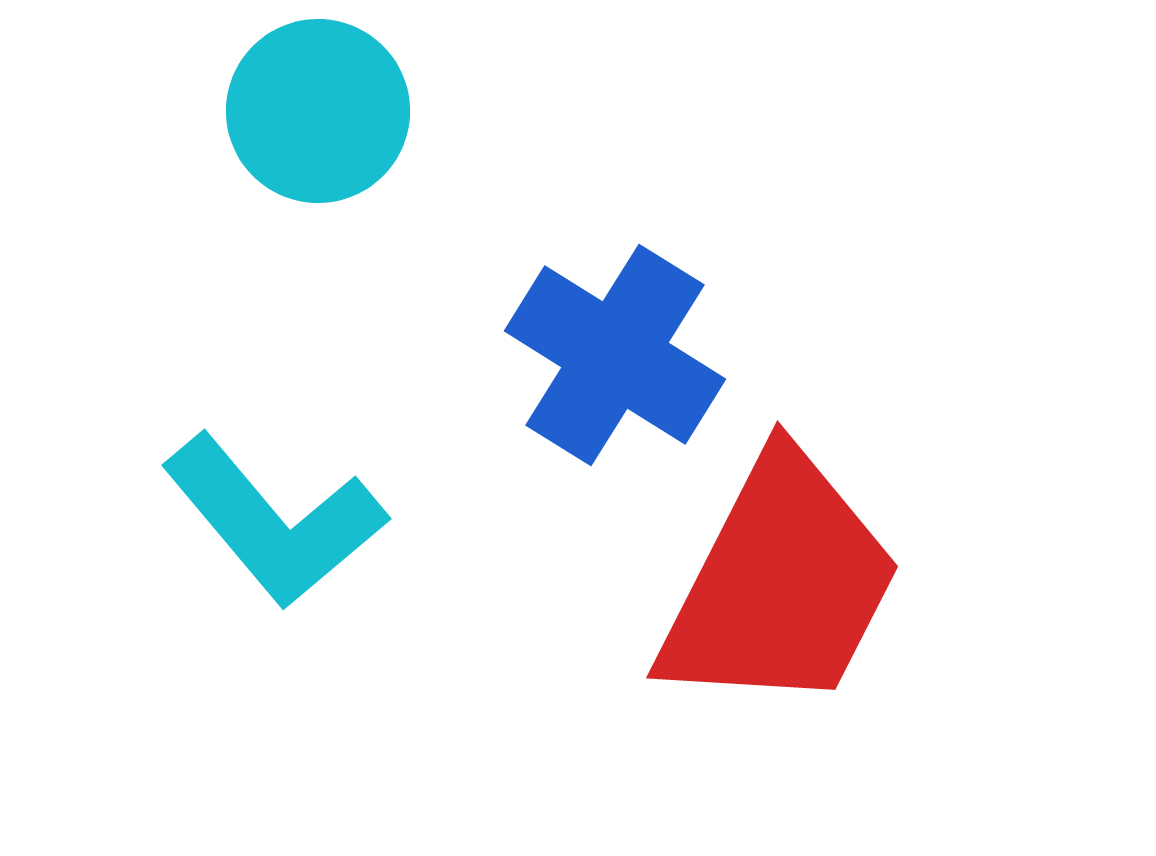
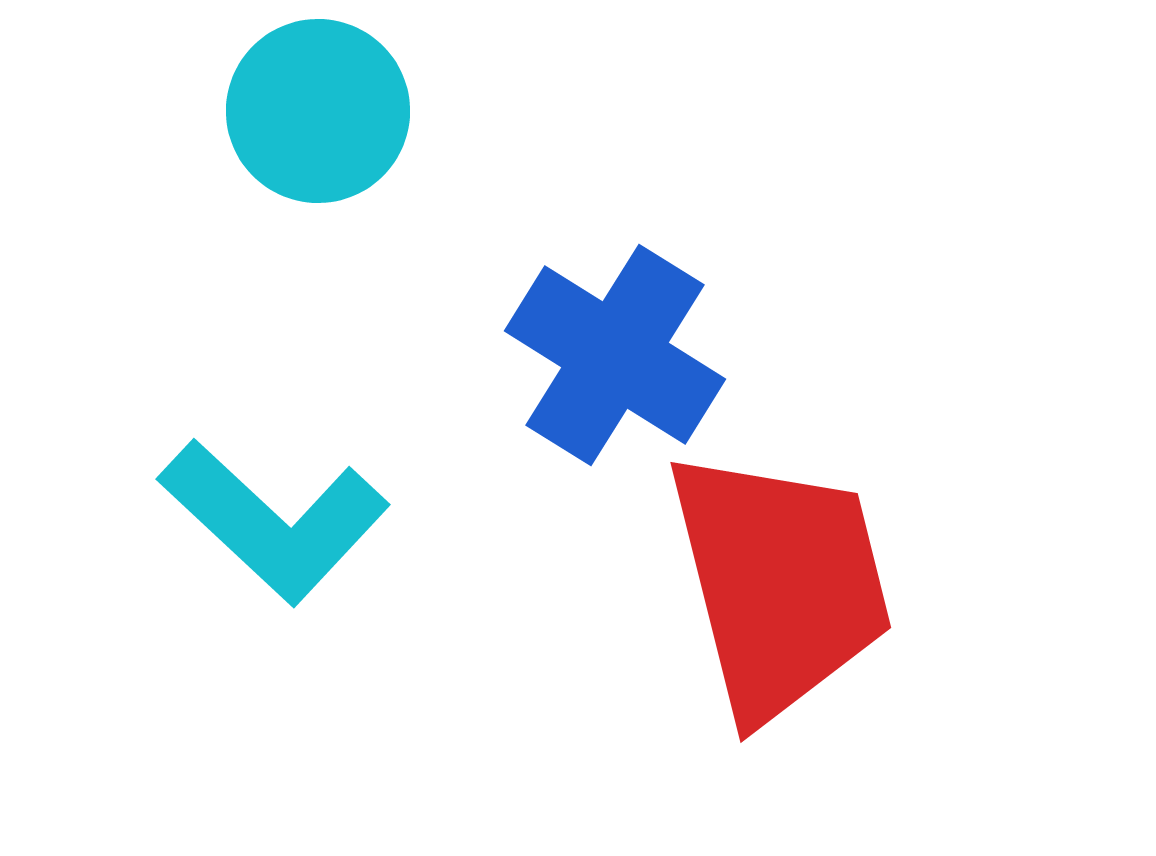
cyan L-shape: rotated 7 degrees counterclockwise
red trapezoid: rotated 41 degrees counterclockwise
